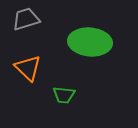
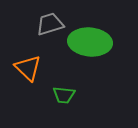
gray trapezoid: moved 24 px right, 5 px down
